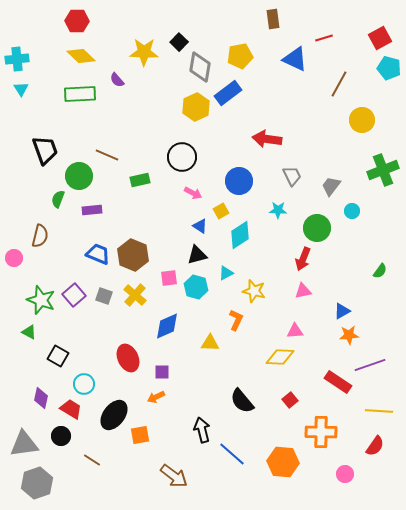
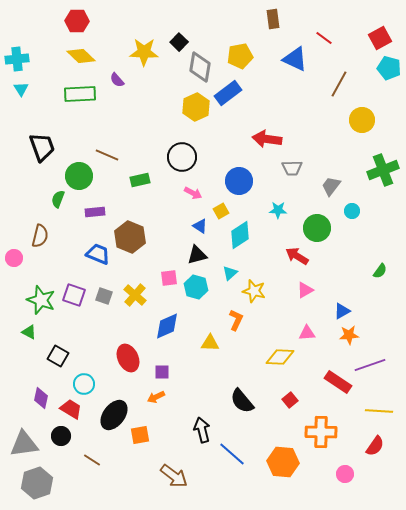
red line at (324, 38): rotated 54 degrees clockwise
black trapezoid at (45, 150): moved 3 px left, 3 px up
gray trapezoid at (292, 176): moved 8 px up; rotated 115 degrees clockwise
purple rectangle at (92, 210): moved 3 px right, 2 px down
brown hexagon at (133, 255): moved 3 px left, 18 px up
red arrow at (303, 259): moved 6 px left, 3 px up; rotated 100 degrees clockwise
cyan triangle at (226, 273): moved 4 px right; rotated 14 degrees counterclockwise
pink triangle at (303, 291): moved 2 px right, 1 px up; rotated 18 degrees counterclockwise
purple square at (74, 295): rotated 30 degrees counterclockwise
pink triangle at (295, 331): moved 12 px right, 2 px down
